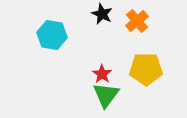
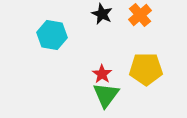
orange cross: moved 3 px right, 6 px up
